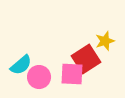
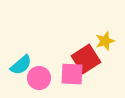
pink circle: moved 1 px down
